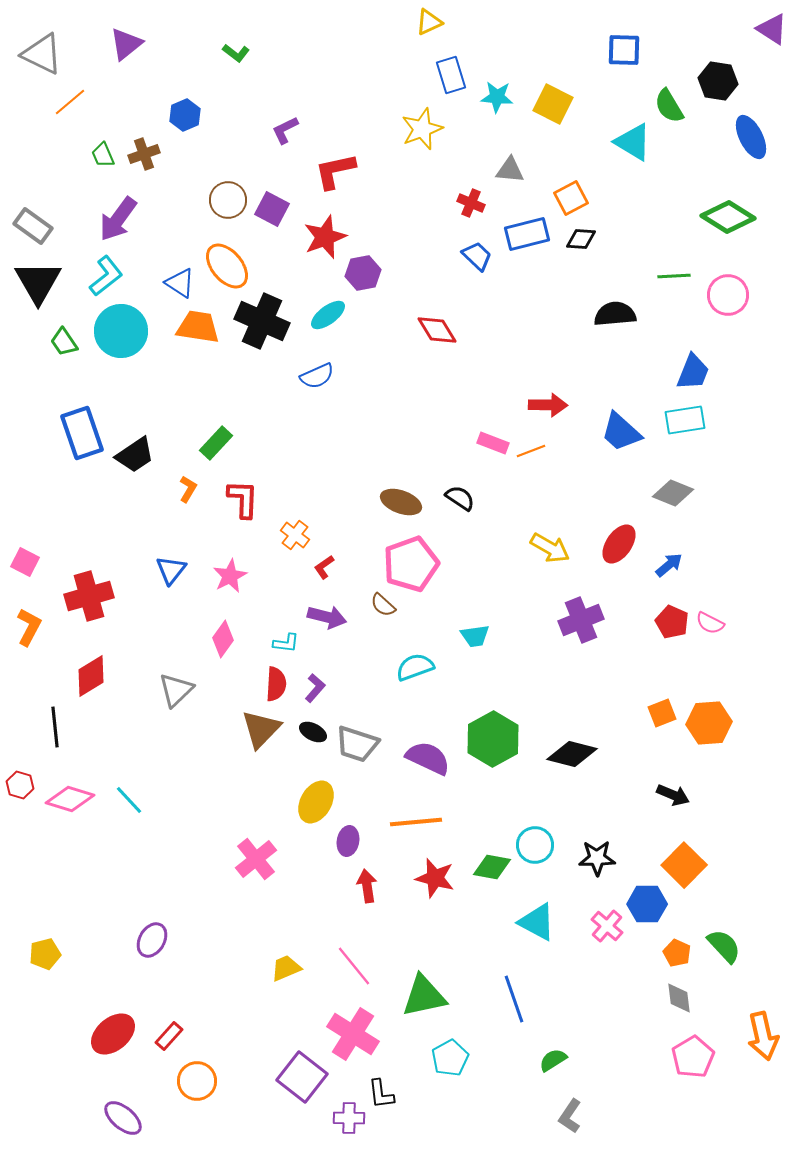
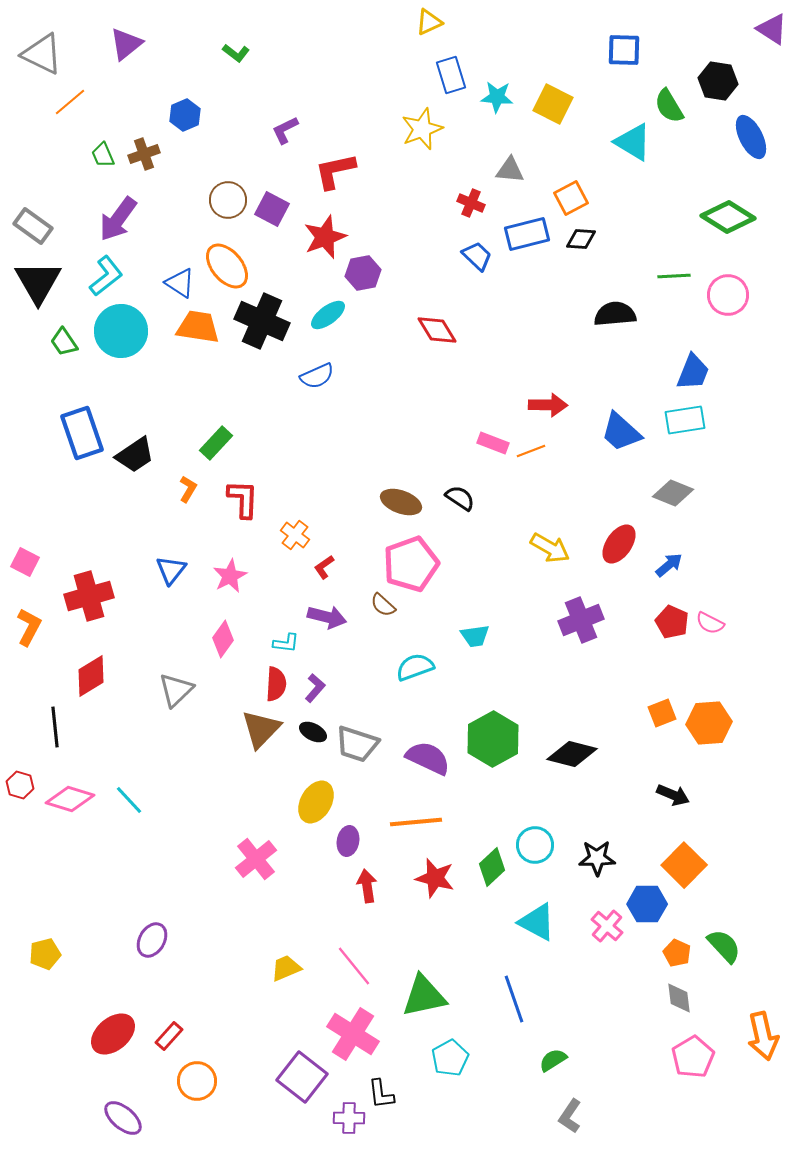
green diamond at (492, 867): rotated 54 degrees counterclockwise
